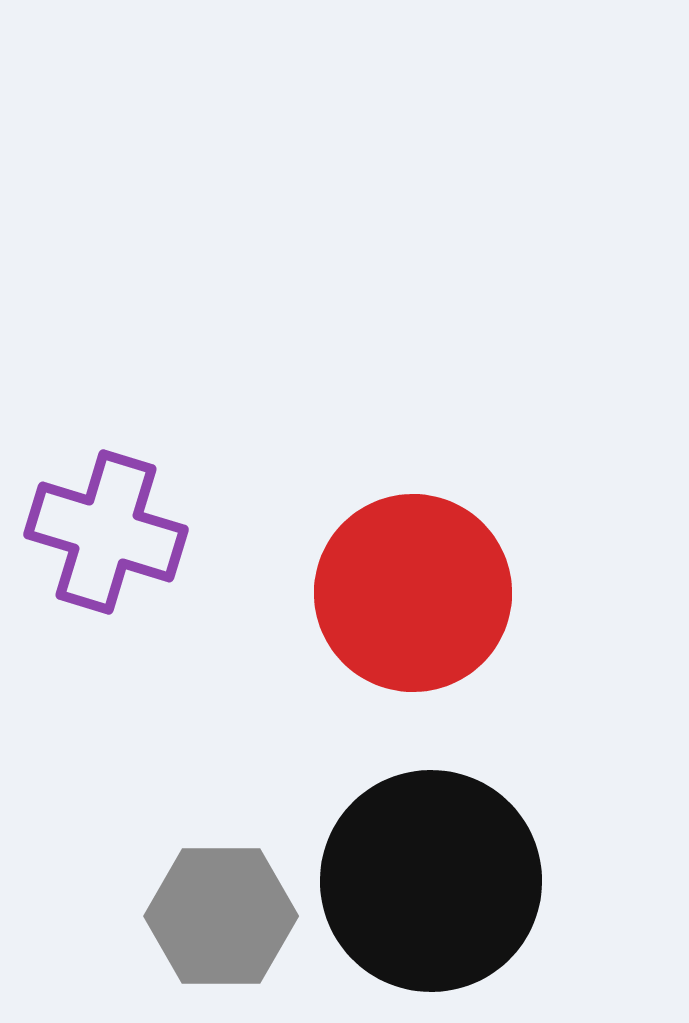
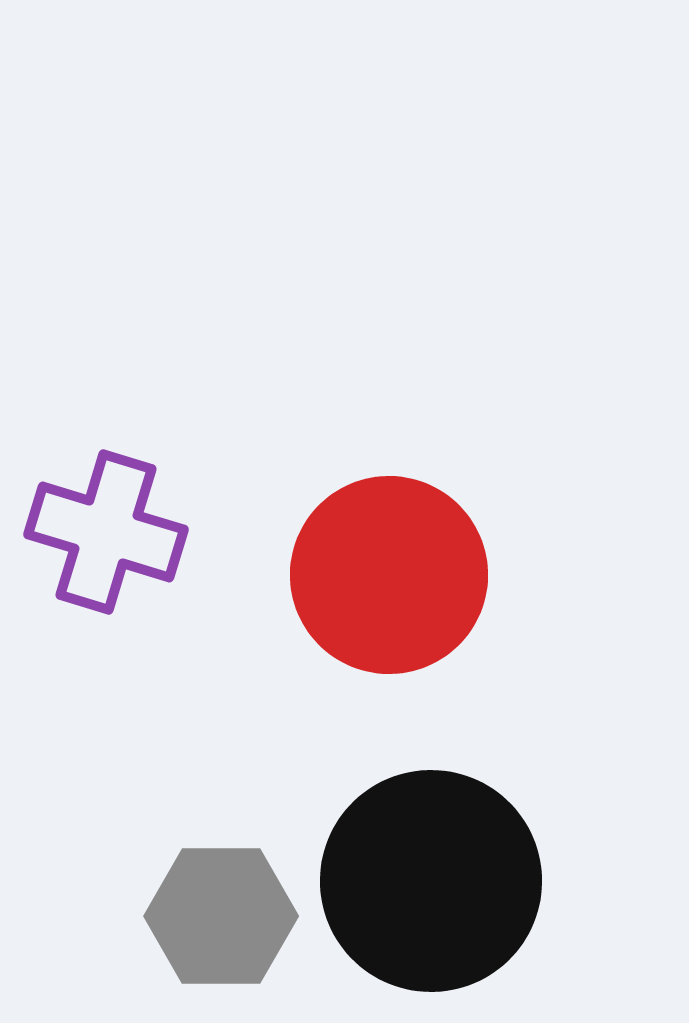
red circle: moved 24 px left, 18 px up
